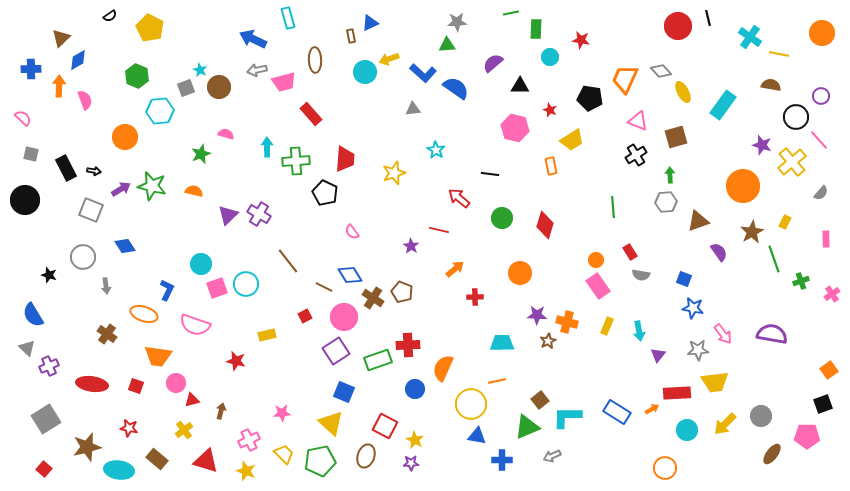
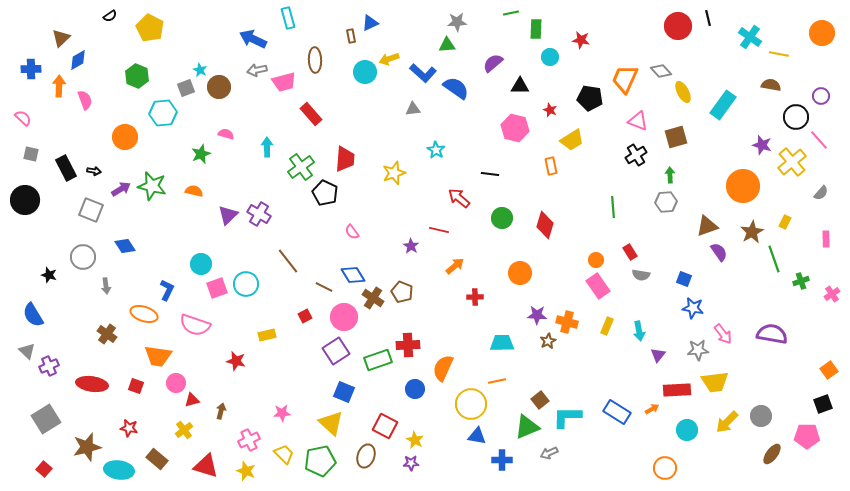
cyan hexagon at (160, 111): moved 3 px right, 2 px down
green cross at (296, 161): moved 5 px right, 6 px down; rotated 32 degrees counterclockwise
brown triangle at (698, 221): moved 9 px right, 5 px down
orange arrow at (455, 269): moved 3 px up
blue diamond at (350, 275): moved 3 px right
gray triangle at (27, 348): moved 3 px down
red rectangle at (677, 393): moved 3 px up
yellow arrow at (725, 424): moved 2 px right, 2 px up
gray arrow at (552, 456): moved 3 px left, 3 px up
red triangle at (206, 461): moved 5 px down
